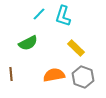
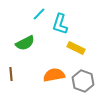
cyan L-shape: moved 3 px left, 8 px down
green semicircle: moved 3 px left
yellow rectangle: rotated 18 degrees counterclockwise
gray hexagon: moved 4 px down
